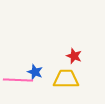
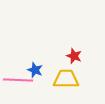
blue star: moved 2 px up
